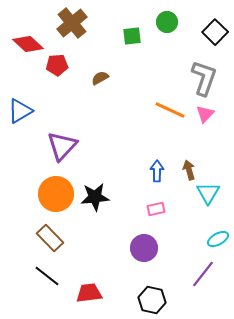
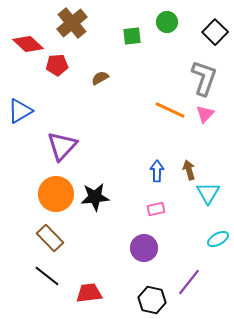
purple line: moved 14 px left, 8 px down
